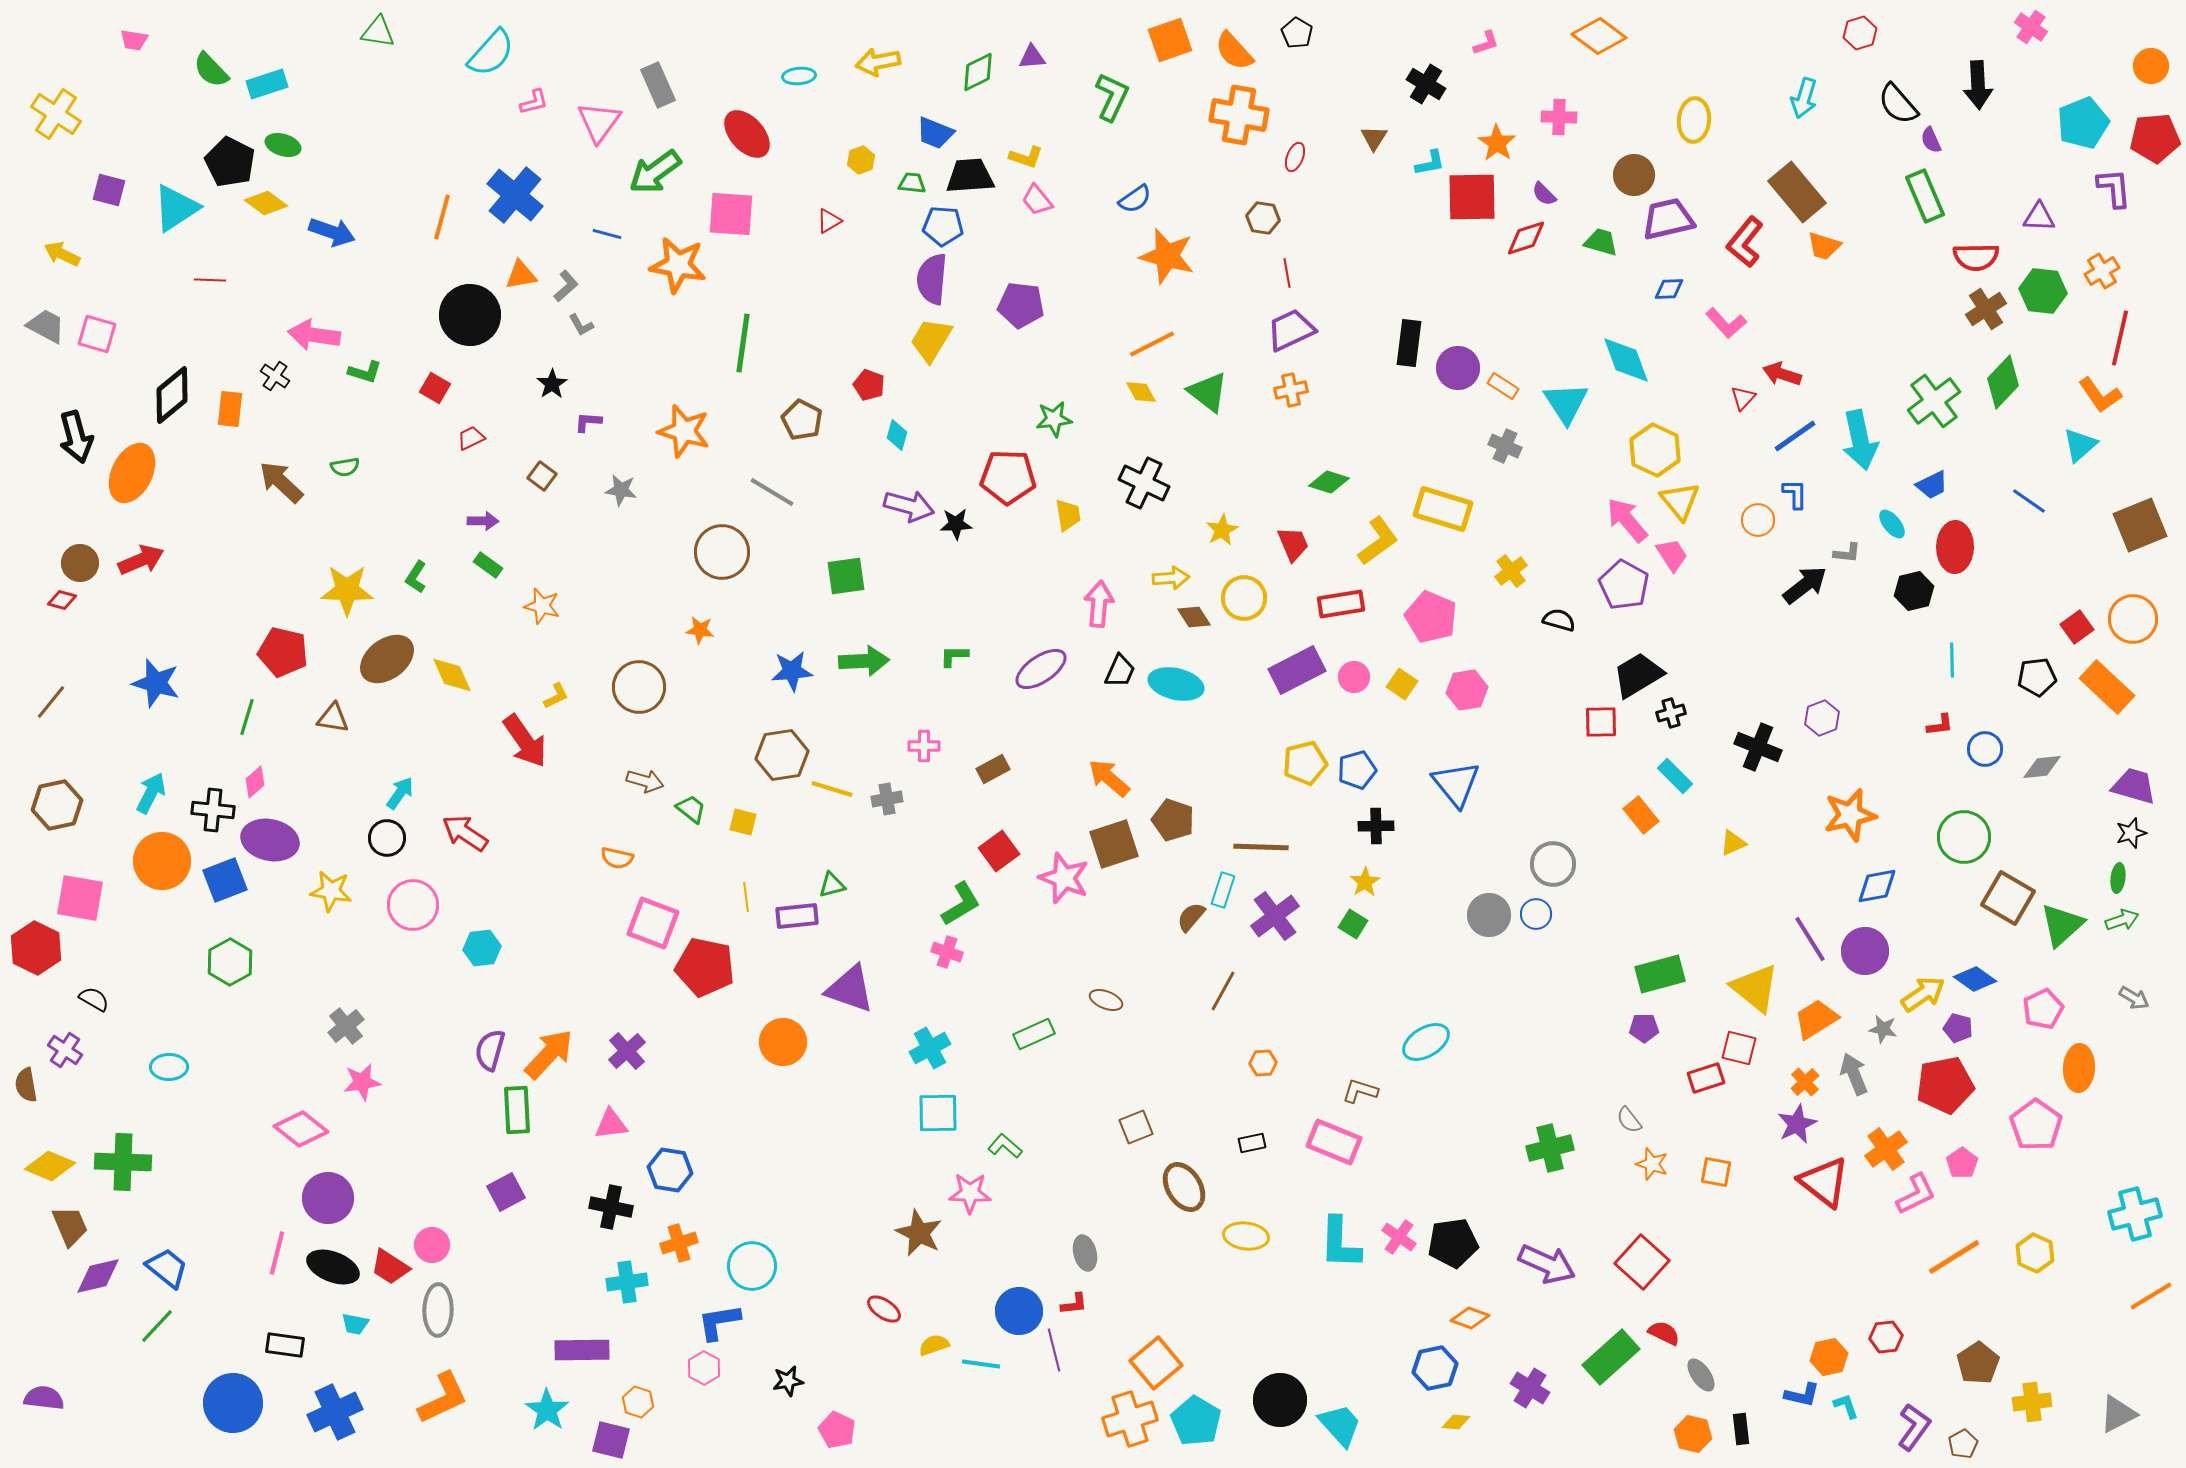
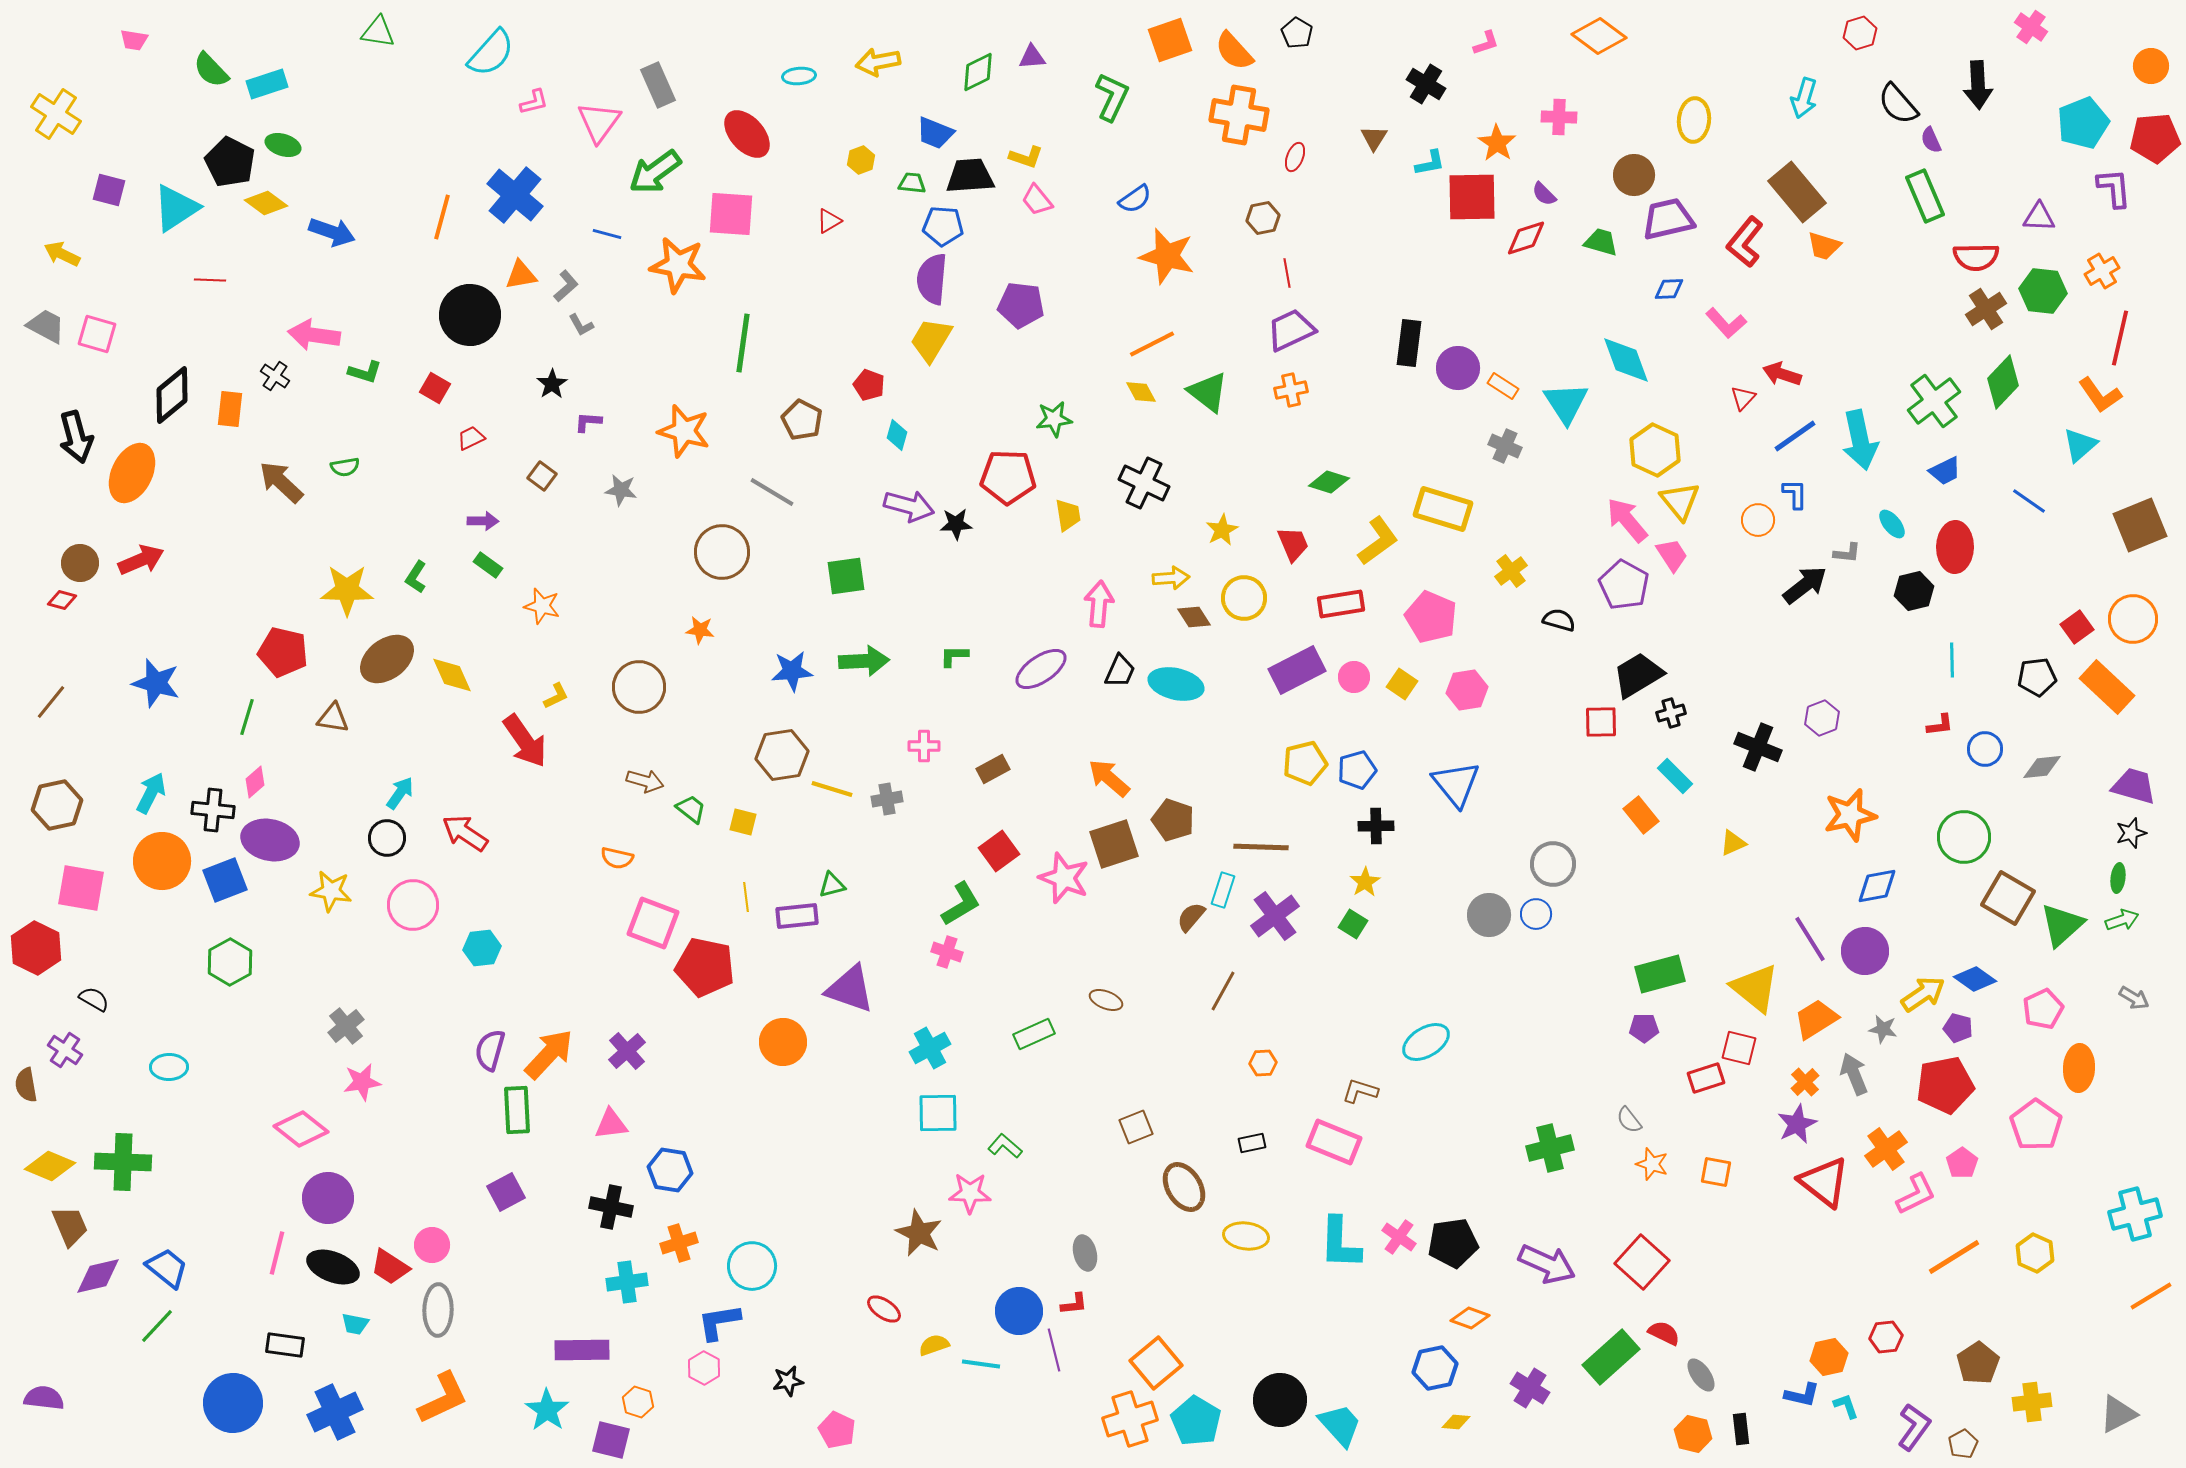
brown hexagon at (1263, 218): rotated 20 degrees counterclockwise
blue trapezoid at (1932, 485): moved 13 px right, 14 px up
pink square at (80, 898): moved 1 px right, 10 px up
